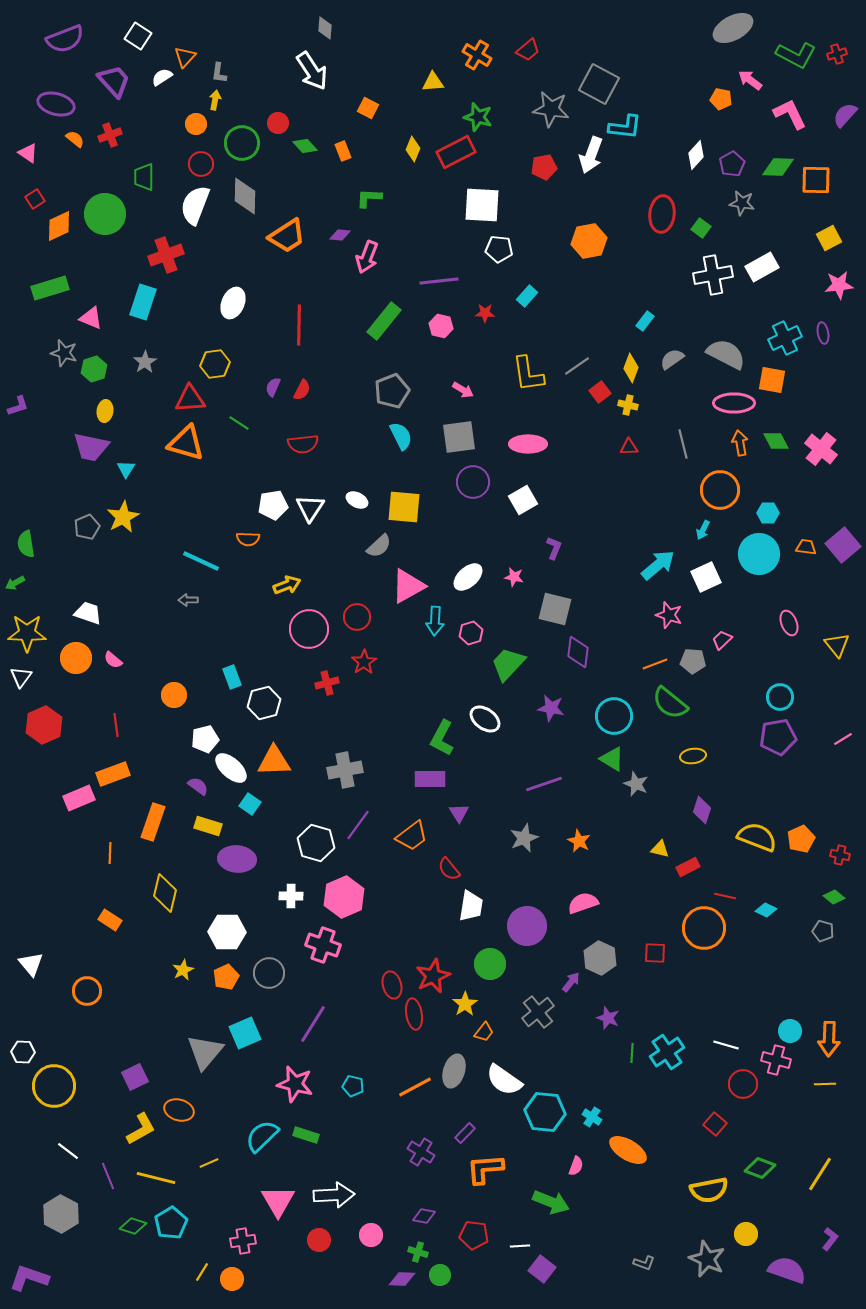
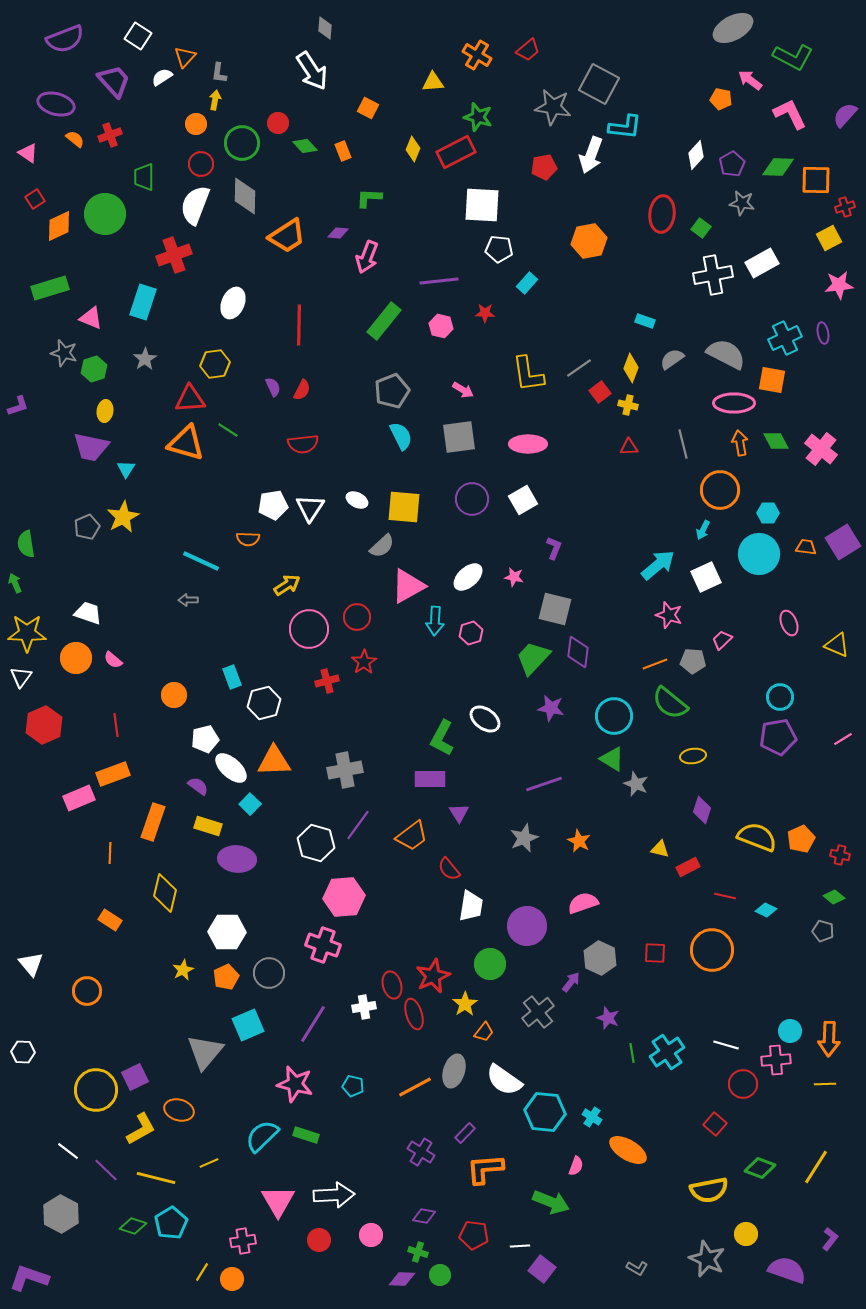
red cross at (837, 54): moved 8 px right, 153 px down
green L-shape at (796, 55): moved 3 px left, 2 px down
gray star at (551, 109): moved 2 px right, 2 px up
purple diamond at (340, 235): moved 2 px left, 2 px up
red cross at (166, 255): moved 8 px right
white rectangle at (762, 267): moved 4 px up
cyan rectangle at (527, 296): moved 13 px up
cyan rectangle at (645, 321): rotated 72 degrees clockwise
gray star at (145, 362): moved 3 px up
gray line at (577, 366): moved 2 px right, 2 px down
purple semicircle at (273, 387): rotated 132 degrees clockwise
green line at (239, 423): moved 11 px left, 7 px down
purple circle at (473, 482): moved 1 px left, 17 px down
purple square at (843, 545): moved 3 px up; rotated 8 degrees clockwise
gray semicircle at (379, 546): moved 3 px right
green arrow at (15, 583): rotated 96 degrees clockwise
yellow arrow at (287, 585): rotated 12 degrees counterclockwise
yellow triangle at (837, 645): rotated 28 degrees counterclockwise
green trapezoid at (508, 664): moved 25 px right, 6 px up
red cross at (327, 683): moved 2 px up
cyan square at (250, 804): rotated 10 degrees clockwise
white cross at (291, 896): moved 73 px right, 111 px down; rotated 10 degrees counterclockwise
pink hexagon at (344, 897): rotated 18 degrees clockwise
orange circle at (704, 928): moved 8 px right, 22 px down
red ellipse at (414, 1014): rotated 8 degrees counterclockwise
cyan square at (245, 1033): moved 3 px right, 8 px up
green line at (632, 1053): rotated 12 degrees counterclockwise
pink cross at (776, 1060): rotated 20 degrees counterclockwise
yellow circle at (54, 1086): moved 42 px right, 4 px down
yellow line at (820, 1174): moved 4 px left, 7 px up
purple line at (108, 1176): moved 2 px left, 6 px up; rotated 24 degrees counterclockwise
gray L-shape at (644, 1263): moved 7 px left, 5 px down; rotated 10 degrees clockwise
